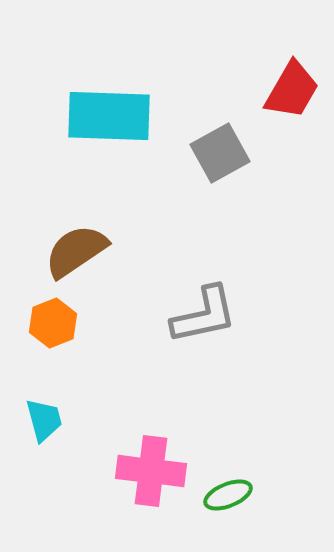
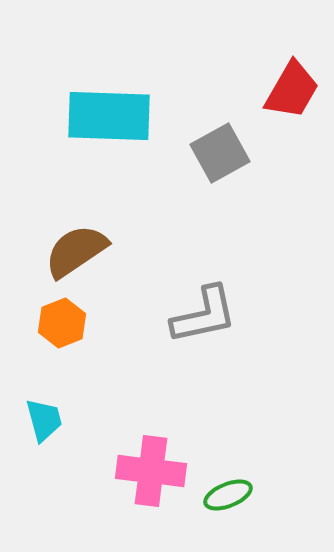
orange hexagon: moved 9 px right
